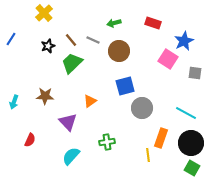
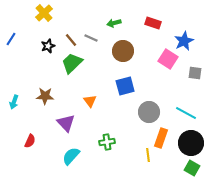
gray line: moved 2 px left, 2 px up
brown circle: moved 4 px right
orange triangle: rotated 32 degrees counterclockwise
gray circle: moved 7 px right, 4 px down
purple triangle: moved 2 px left, 1 px down
red semicircle: moved 1 px down
